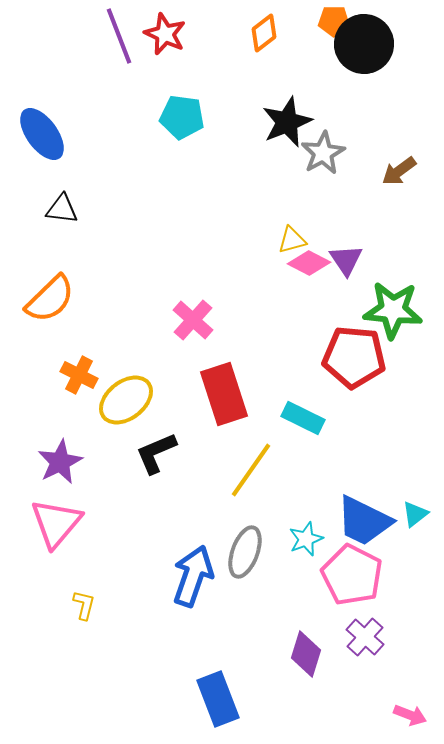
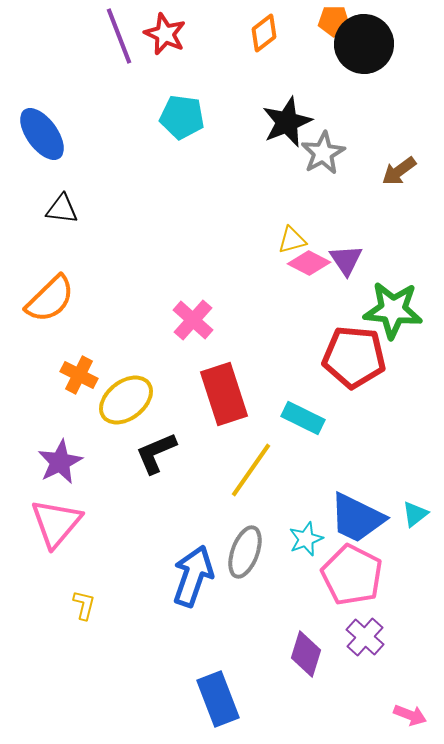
blue trapezoid: moved 7 px left, 3 px up
